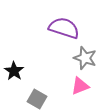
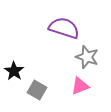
gray star: moved 2 px right, 1 px up
gray square: moved 9 px up
